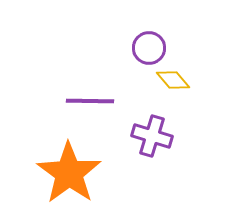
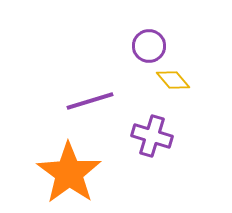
purple circle: moved 2 px up
purple line: rotated 18 degrees counterclockwise
